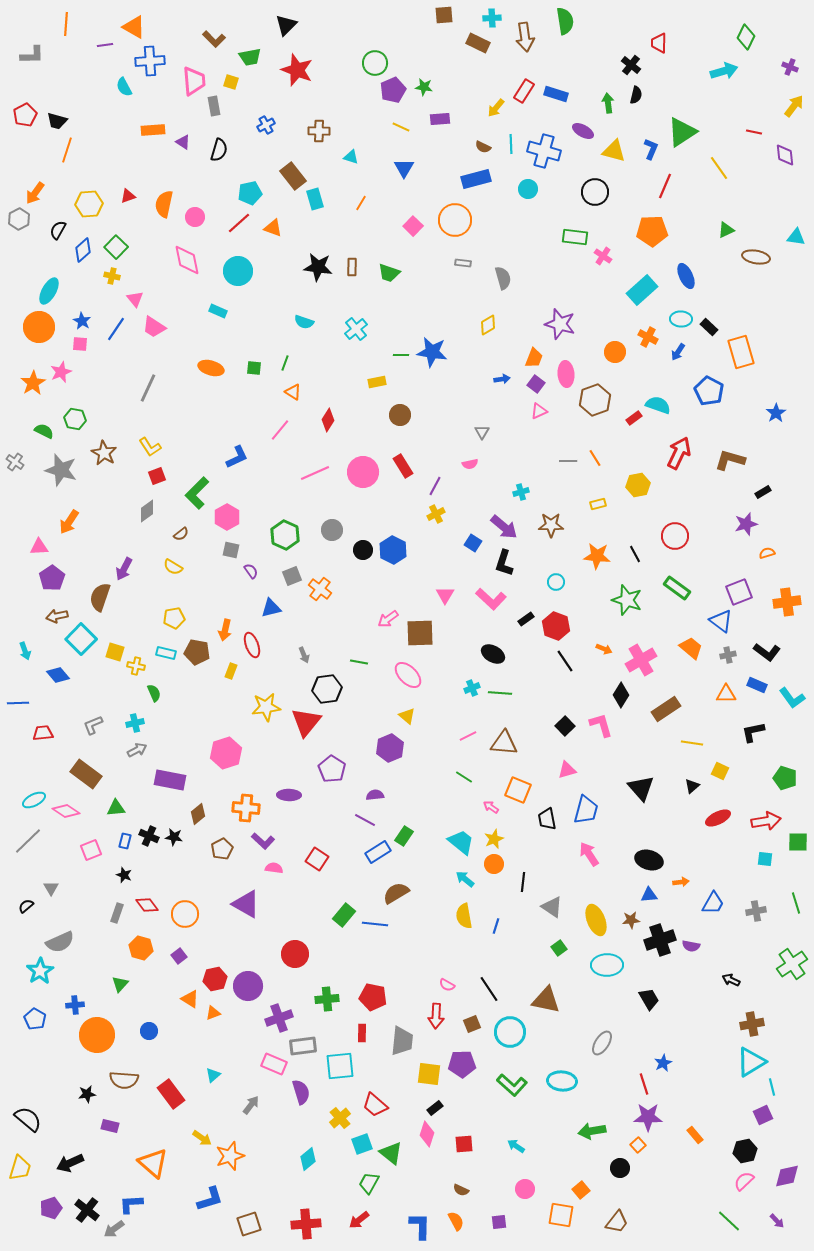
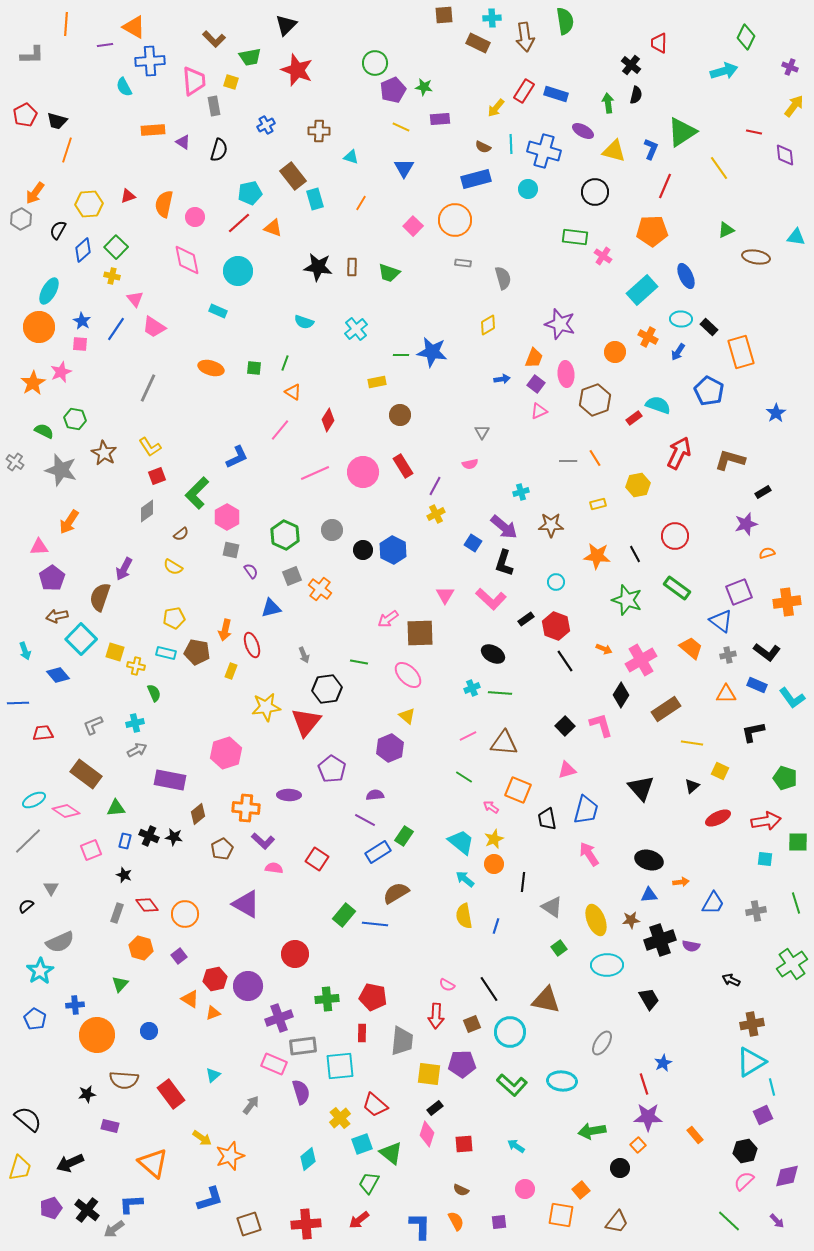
gray hexagon at (19, 219): moved 2 px right
